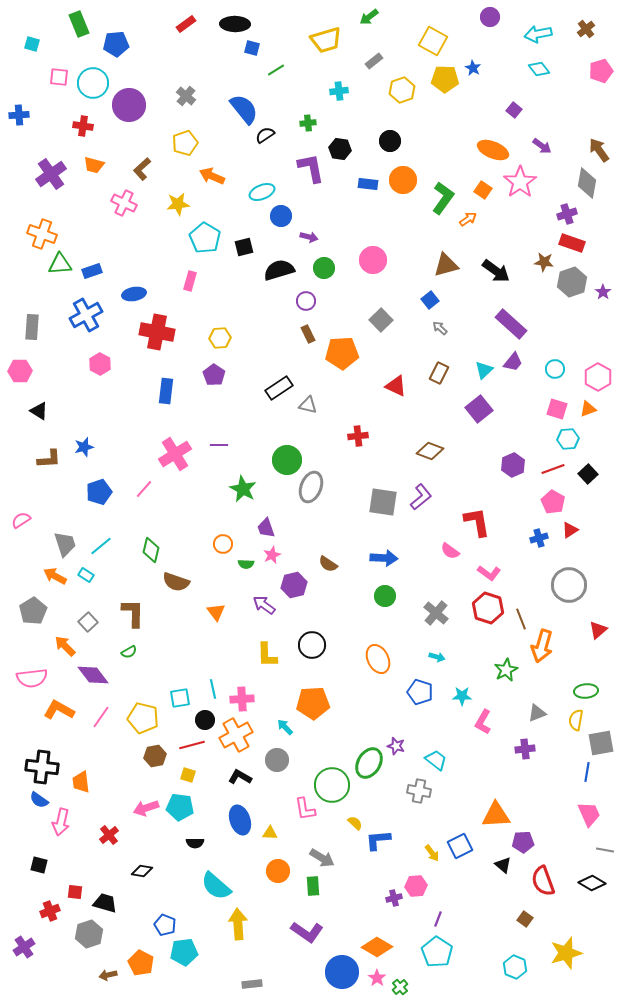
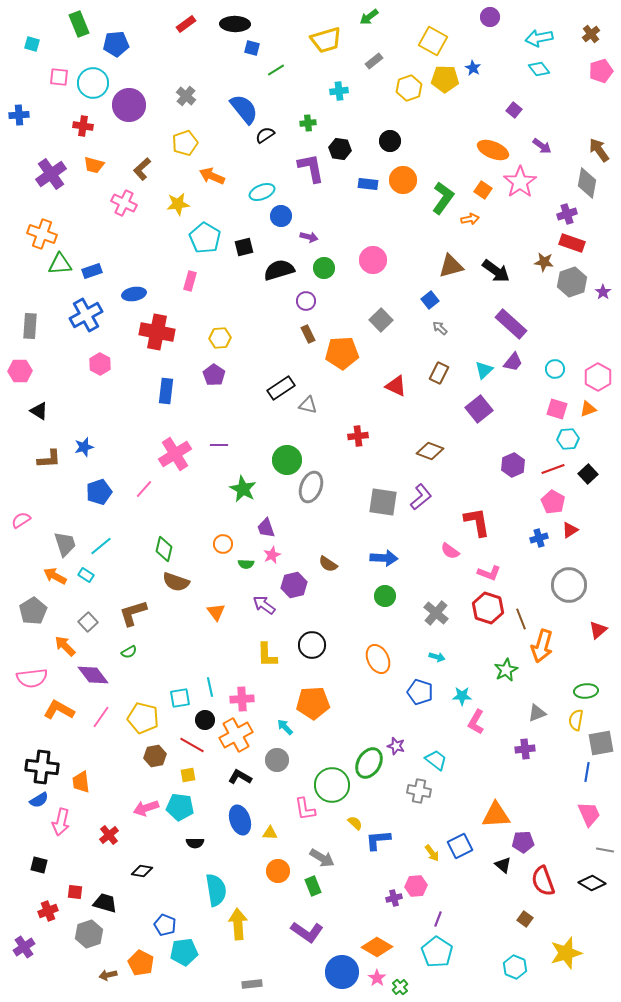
brown cross at (586, 29): moved 5 px right, 5 px down
cyan arrow at (538, 34): moved 1 px right, 4 px down
yellow hexagon at (402, 90): moved 7 px right, 2 px up
orange arrow at (468, 219): moved 2 px right; rotated 24 degrees clockwise
brown triangle at (446, 265): moved 5 px right, 1 px down
gray rectangle at (32, 327): moved 2 px left, 1 px up
black rectangle at (279, 388): moved 2 px right
green diamond at (151, 550): moved 13 px right, 1 px up
pink L-shape at (489, 573): rotated 15 degrees counterclockwise
brown L-shape at (133, 613): rotated 108 degrees counterclockwise
cyan line at (213, 689): moved 3 px left, 2 px up
pink L-shape at (483, 722): moved 7 px left
red line at (192, 745): rotated 45 degrees clockwise
yellow square at (188, 775): rotated 28 degrees counterclockwise
blue semicircle at (39, 800): rotated 66 degrees counterclockwise
cyan semicircle at (216, 886): moved 4 px down; rotated 140 degrees counterclockwise
green rectangle at (313, 886): rotated 18 degrees counterclockwise
red cross at (50, 911): moved 2 px left
